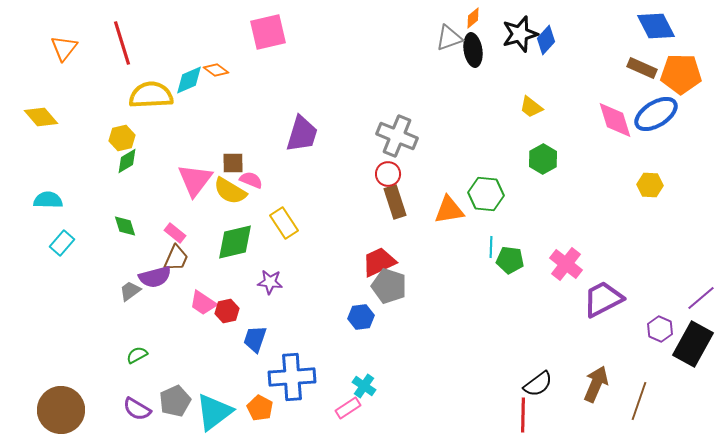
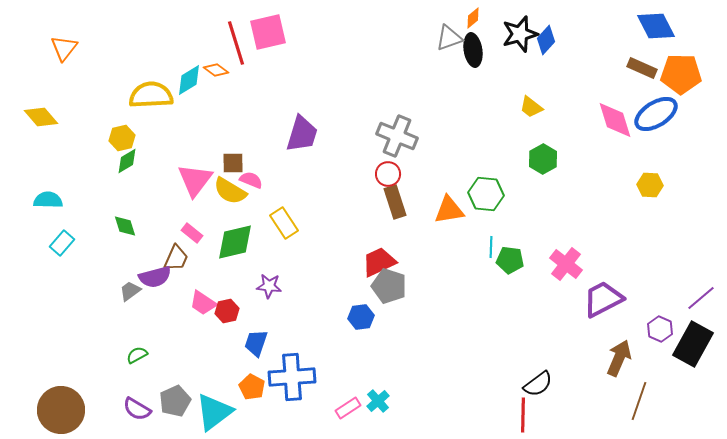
red line at (122, 43): moved 114 px right
cyan diamond at (189, 80): rotated 8 degrees counterclockwise
pink rectangle at (175, 233): moved 17 px right
purple star at (270, 282): moved 1 px left, 4 px down
blue trapezoid at (255, 339): moved 1 px right, 4 px down
brown arrow at (596, 384): moved 23 px right, 26 px up
cyan cross at (364, 386): moved 14 px right, 15 px down; rotated 15 degrees clockwise
orange pentagon at (260, 408): moved 8 px left, 21 px up
